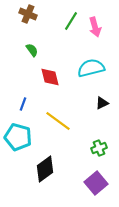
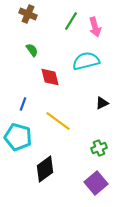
cyan semicircle: moved 5 px left, 7 px up
